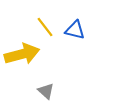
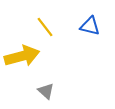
blue triangle: moved 15 px right, 4 px up
yellow arrow: moved 2 px down
